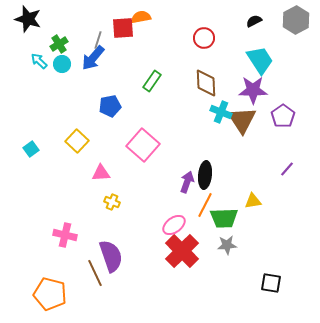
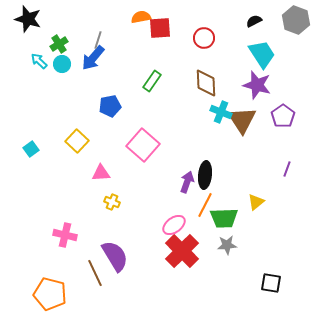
gray hexagon: rotated 12 degrees counterclockwise
red square: moved 37 px right
cyan trapezoid: moved 2 px right, 6 px up
purple star: moved 4 px right, 5 px up; rotated 16 degrees clockwise
purple line: rotated 21 degrees counterclockwise
yellow triangle: moved 3 px right, 1 px down; rotated 30 degrees counterclockwise
purple semicircle: moved 4 px right; rotated 12 degrees counterclockwise
